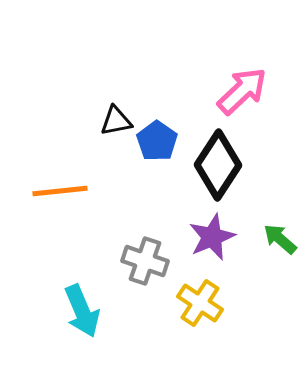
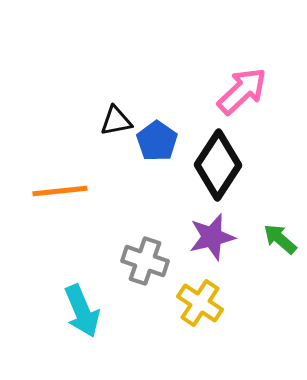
purple star: rotated 9 degrees clockwise
